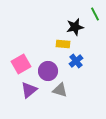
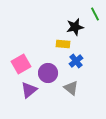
purple circle: moved 2 px down
gray triangle: moved 11 px right, 2 px up; rotated 21 degrees clockwise
